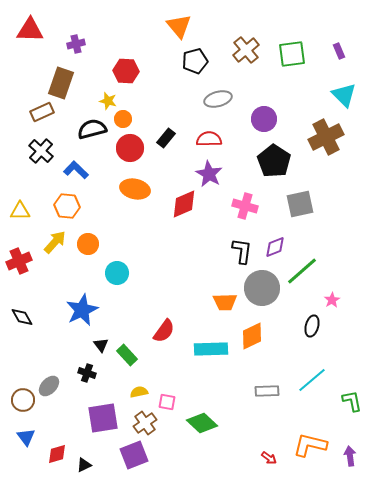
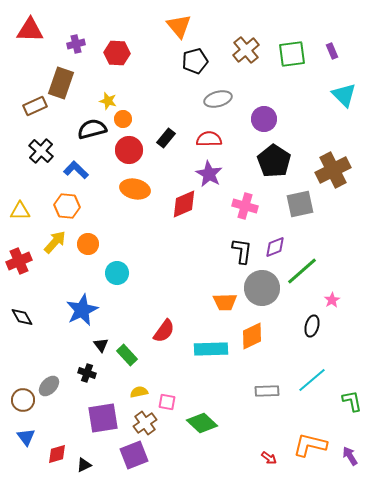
purple rectangle at (339, 51): moved 7 px left
red hexagon at (126, 71): moved 9 px left, 18 px up
brown rectangle at (42, 112): moved 7 px left, 6 px up
brown cross at (326, 137): moved 7 px right, 33 px down
red circle at (130, 148): moved 1 px left, 2 px down
purple arrow at (350, 456): rotated 24 degrees counterclockwise
